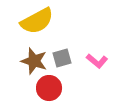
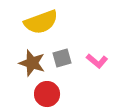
yellow semicircle: moved 4 px right, 1 px down; rotated 8 degrees clockwise
brown star: moved 2 px left, 2 px down
red circle: moved 2 px left, 6 px down
